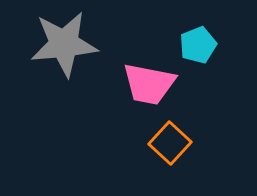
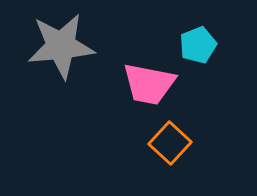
gray star: moved 3 px left, 2 px down
